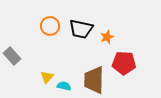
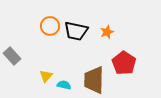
black trapezoid: moved 5 px left, 2 px down
orange star: moved 5 px up
red pentagon: rotated 30 degrees clockwise
yellow triangle: moved 1 px left, 1 px up
cyan semicircle: moved 1 px up
